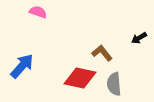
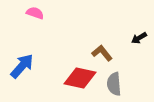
pink semicircle: moved 3 px left, 1 px down
